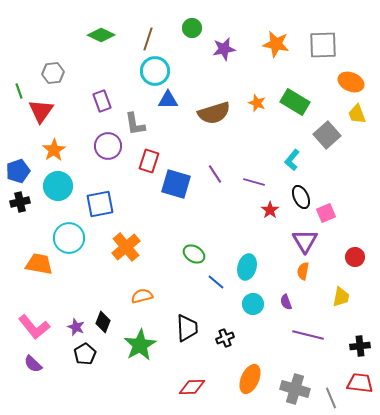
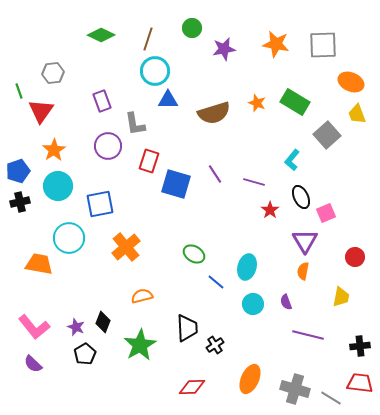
black cross at (225, 338): moved 10 px left, 7 px down; rotated 12 degrees counterclockwise
gray line at (331, 398): rotated 35 degrees counterclockwise
